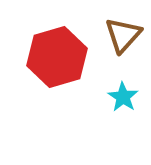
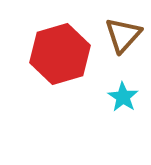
red hexagon: moved 3 px right, 3 px up
